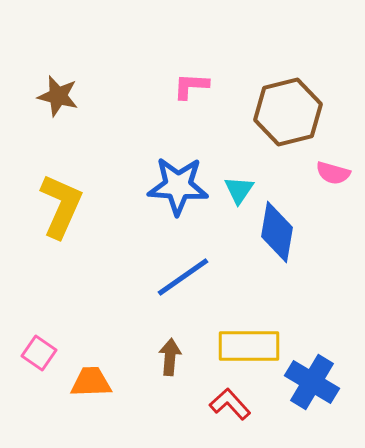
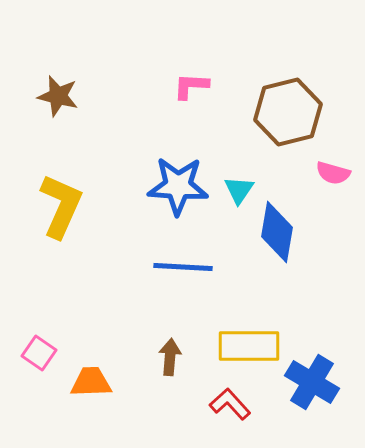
blue line: moved 10 px up; rotated 38 degrees clockwise
